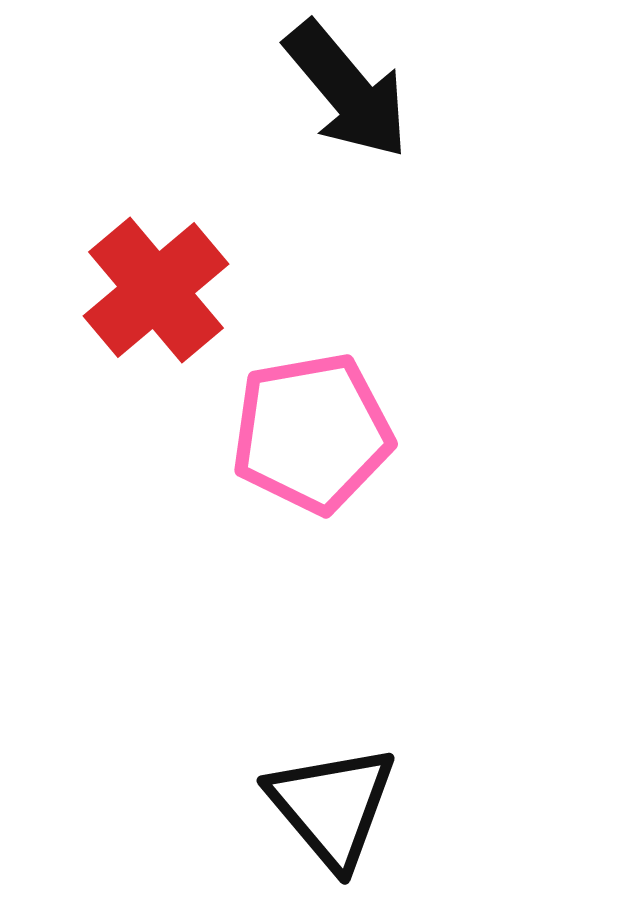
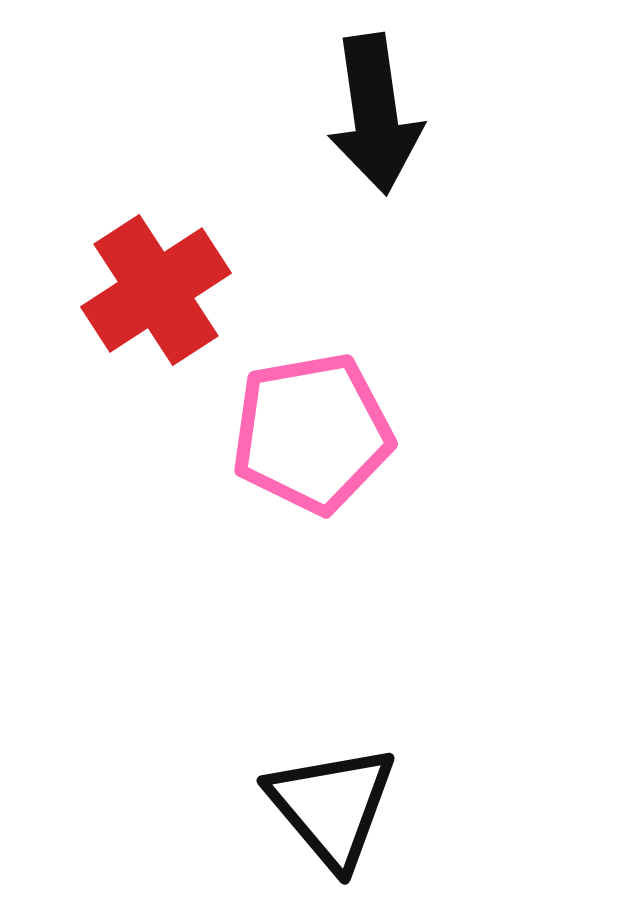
black arrow: moved 28 px right, 24 px down; rotated 32 degrees clockwise
red cross: rotated 7 degrees clockwise
